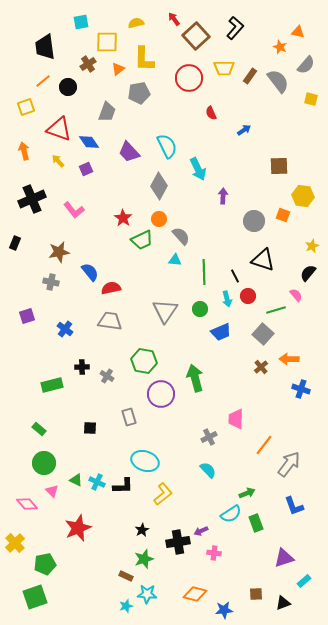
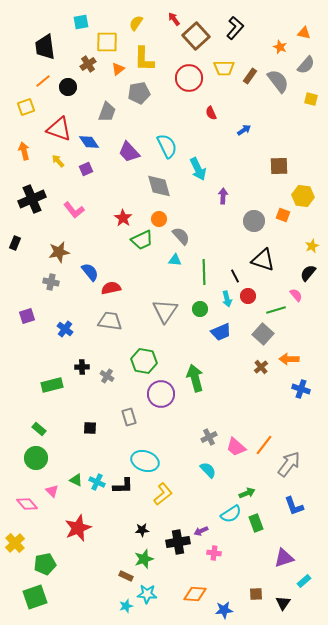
yellow semicircle at (136, 23): rotated 42 degrees counterclockwise
orange triangle at (298, 32): moved 6 px right, 1 px down
gray diamond at (159, 186): rotated 44 degrees counterclockwise
pink trapezoid at (236, 419): moved 28 px down; rotated 50 degrees counterclockwise
green circle at (44, 463): moved 8 px left, 5 px up
black star at (142, 530): rotated 24 degrees clockwise
orange diamond at (195, 594): rotated 10 degrees counterclockwise
black triangle at (283, 603): rotated 35 degrees counterclockwise
